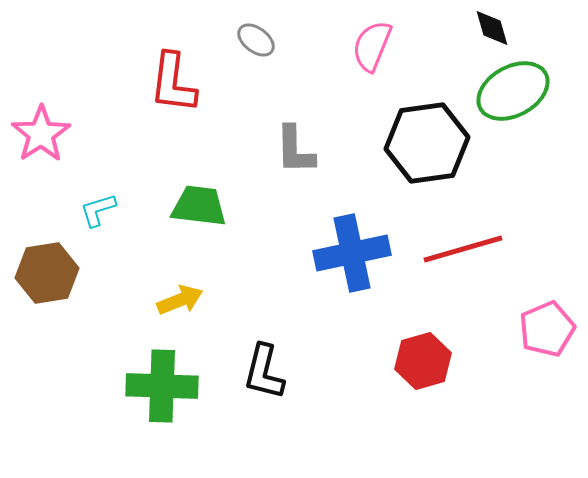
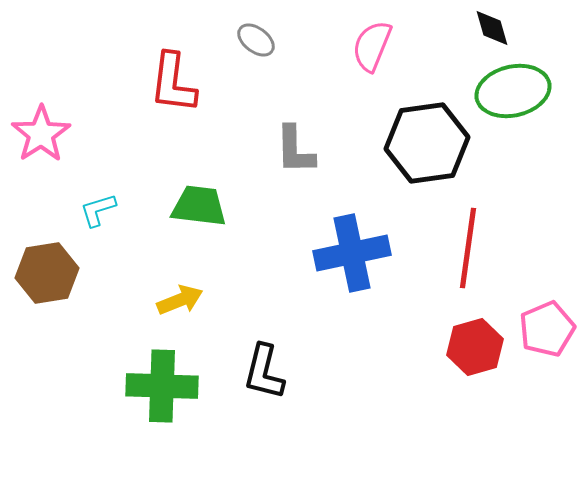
green ellipse: rotated 16 degrees clockwise
red line: moved 5 px right, 1 px up; rotated 66 degrees counterclockwise
red hexagon: moved 52 px right, 14 px up
